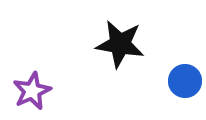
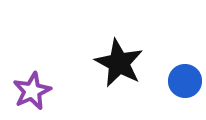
black star: moved 1 px left, 19 px down; rotated 18 degrees clockwise
